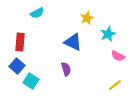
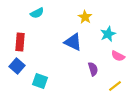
yellow star: moved 2 px left, 1 px up; rotated 16 degrees counterclockwise
purple semicircle: moved 27 px right
cyan square: moved 9 px right; rotated 14 degrees counterclockwise
yellow line: moved 1 px down
